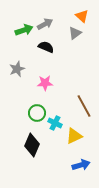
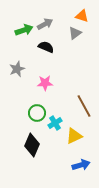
orange triangle: rotated 24 degrees counterclockwise
cyan cross: rotated 32 degrees clockwise
